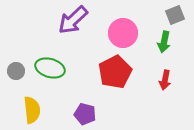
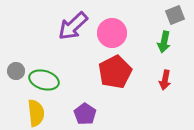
purple arrow: moved 6 px down
pink circle: moved 11 px left
green ellipse: moved 6 px left, 12 px down
yellow semicircle: moved 4 px right, 3 px down
purple pentagon: rotated 20 degrees clockwise
